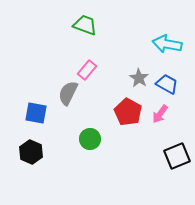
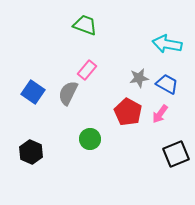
gray star: rotated 30 degrees clockwise
blue square: moved 3 px left, 21 px up; rotated 25 degrees clockwise
black square: moved 1 px left, 2 px up
